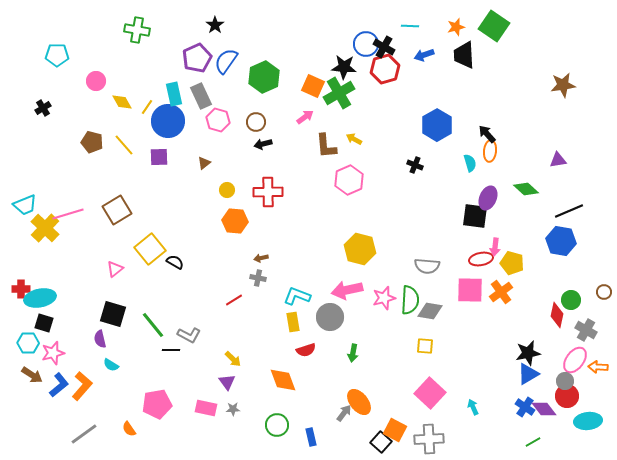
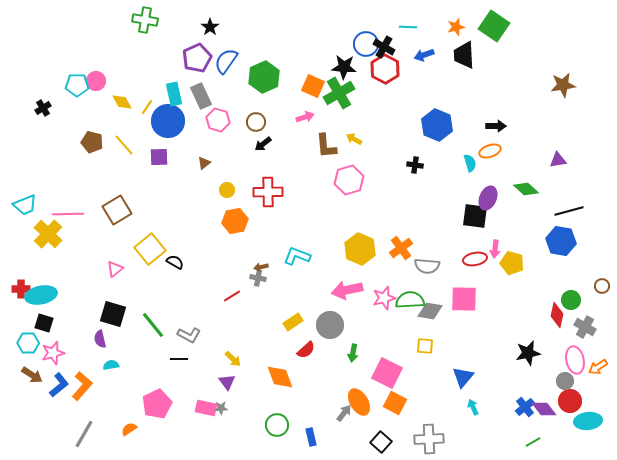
black star at (215, 25): moved 5 px left, 2 px down
cyan line at (410, 26): moved 2 px left, 1 px down
green cross at (137, 30): moved 8 px right, 10 px up
cyan pentagon at (57, 55): moved 20 px right, 30 px down
red hexagon at (385, 69): rotated 16 degrees counterclockwise
pink arrow at (305, 117): rotated 18 degrees clockwise
blue hexagon at (437, 125): rotated 8 degrees counterclockwise
black arrow at (487, 134): moved 9 px right, 8 px up; rotated 132 degrees clockwise
black arrow at (263, 144): rotated 24 degrees counterclockwise
orange ellipse at (490, 151): rotated 65 degrees clockwise
black cross at (415, 165): rotated 14 degrees counterclockwise
pink hexagon at (349, 180): rotated 8 degrees clockwise
black line at (569, 211): rotated 8 degrees clockwise
pink line at (68, 214): rotated 16 degrees clockwise
orange hexagon at (235, 221): rotated 15 degrees counterclockwise
yellow cross at (45, 228): moved 3 px right, 6 px down
pink arrow at (495, 247): moved 2 px down
yellow hexagon at (360, 249): rotated 8 degrees clockwise
brown arrow at (261, 258): moved 9 px down
red ellipse at (481, 259): moved 6 px left
pink square at (470, 290): moved 6 px left, 9 px down
orange cross at (501, 292): moved 100 px left, 44 px up
brown circle at (604, 292): moved 2 px left, 6 px up
cyan L-shape at (297, 296): moved 40 px up
cyan ellipse at (40, 298): moved 1 px right, 3 px up
red line at (234, 300): moved 2 px left, 4 px up
green semicircle at (410, 300): rotated 96 degrees counterclockwise
gray circle at (330, 317): moved 8 px down
yellow rectangle at (293, 322): rotated 66 degrees clockwise
gray cross at (586, 330): moved 1 px left, 3 px up
black line at (171, 350): moved 8 px right, 9 px down
red semicircle at (306, 350): rotated 24 degrees counterclockwise
pink ellipse at (575, 360): rotated 48 degrees counterclockwise
cyan semicircle at (111, 365): rotated 140 degrees clockwise
orange arrow at (598, 367): rotated 36 degrees counterclockwise
blue triangle at (528, 374): moved 65 px left, 3 px down; rotated 20 degrees counterclockwise
orange diamond at (283, 380): moved 3 px left, 3 px up
pink square at (430, 393): moved 43 px left, 20 px up; rotated 16 degrees counterclockwise
red circle at (567, 396): moved 3 px right, 5 px down
orange ellipse at (359, 402): rotated 8 degrees clockwise
pink pentagon at (157, 404): rotated 16 degrees counterclockwise
blue cross at (525, 407): rotated 18 degrees clockwise
gray star at (233, 409): moved 12 px left, 1 px up
orange semicircle at (129, 429): rotated 91 degrees clockwise
orange square at (395, 430): moved 27 px up
gray line at (84, 434): rotated 24 degrees counterclockwise
